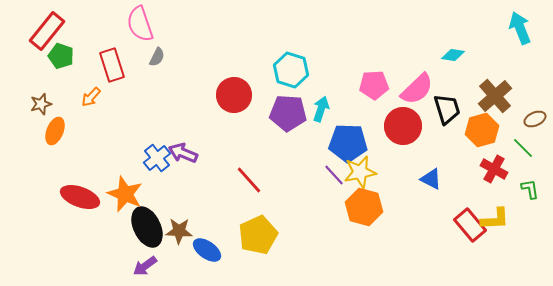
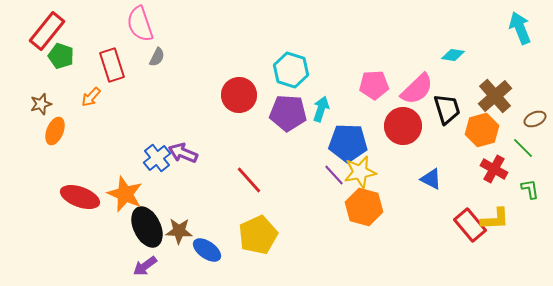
red circle at (234, 95): moved 5 px right
